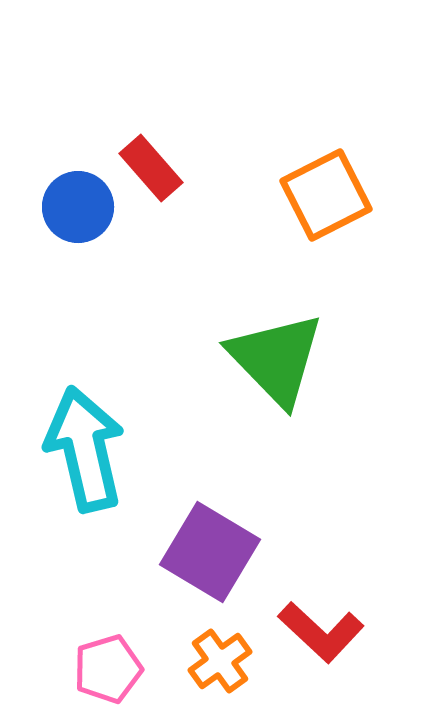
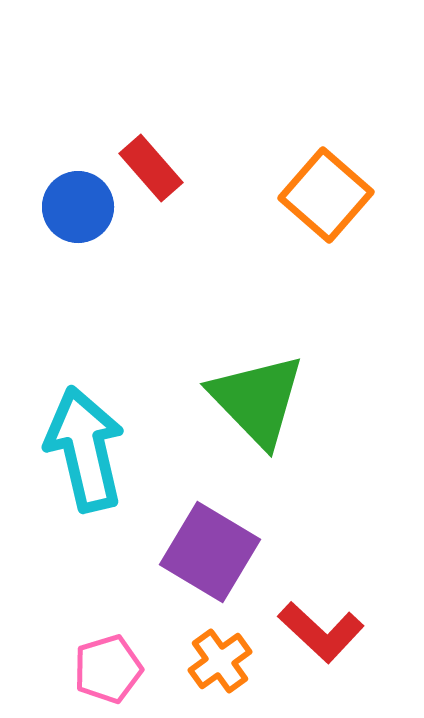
orange square: rotated 22 degrees counterclockwise
green triangle: moved 19 px left, 41 px down
